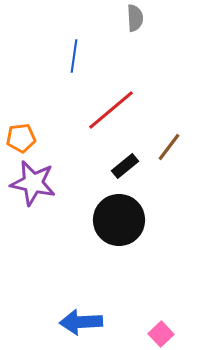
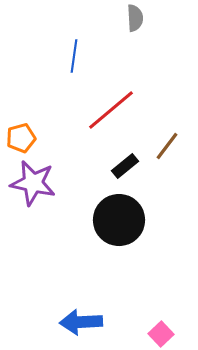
orange pentagon: rotated 8 degrees counterclockwise
brown line: moved 2 px left, 1 px up
